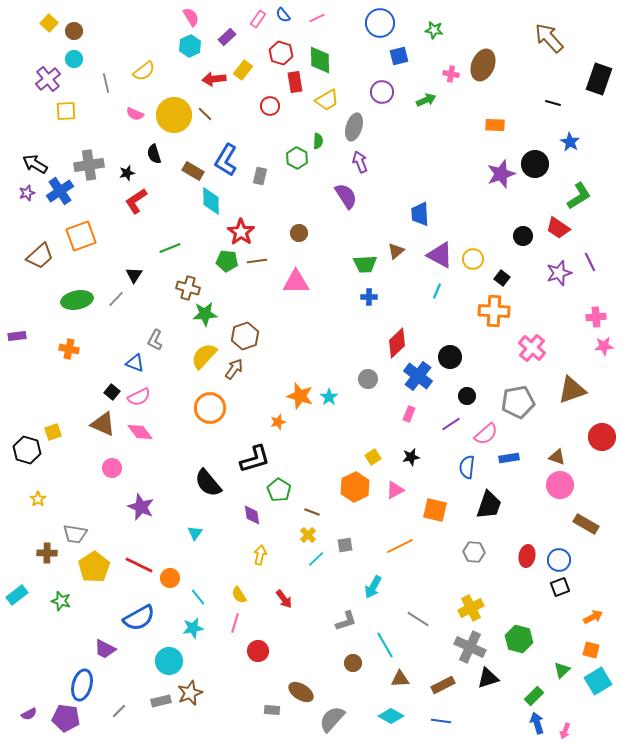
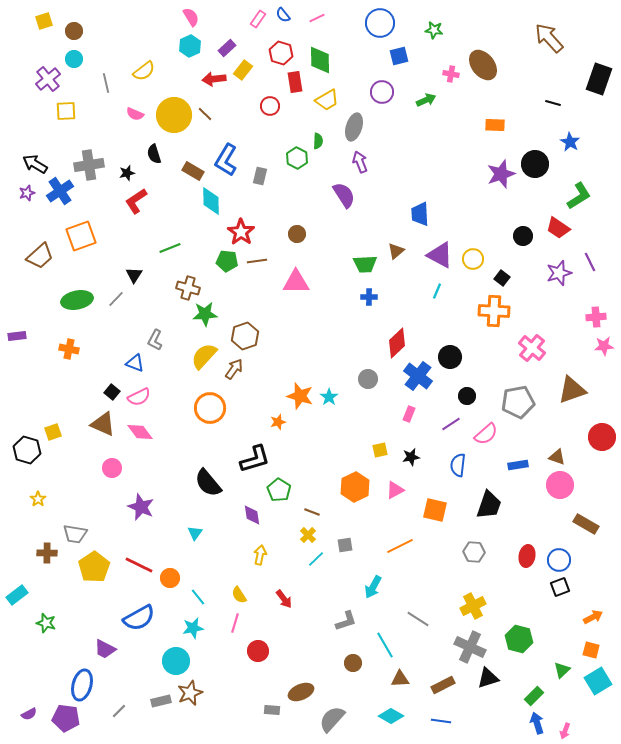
yellow square at (49, 23): moved 5 px left, 2 px up; rotated 30 degrees clockwise
purple rectangle at (227, 37): moved 11 px down
brown ellipse at (483, 65): rotated 60 degrees counterclockwise
purple semicircle at (346, 196): moved 2 px left, 1 px up
brown circle at (299, 233): moved 2 px left, 1 px down
yellow square at (373, 457): moved 7 px right, 7 px up; rotated 21 degrees clockwise
blue rectangle at (509, 458): moved 9 px right, 7 px down
blue semicircle at (467, 467): moved 9 px left, 2 px up
green star at (61, 601): moved 15 px left, 22 px down
yellow cross at (471, 608): moved 2 px right, 2 px up
cyan circle at (169, 661): moved 7 px right
brown ellipse at (301, 692): rotated 55 degrees counterclockwise
